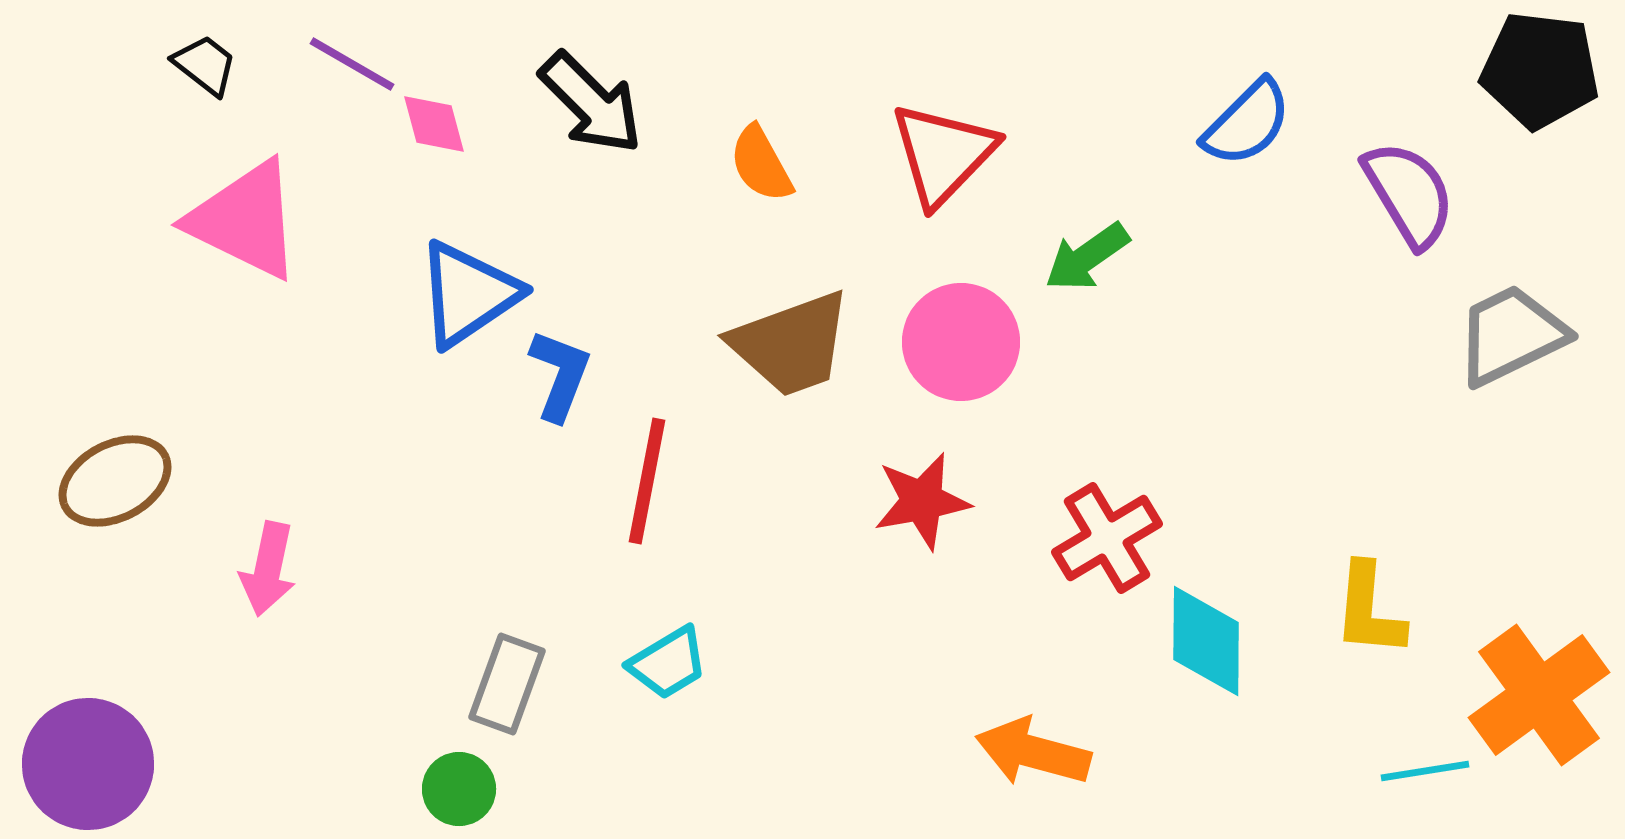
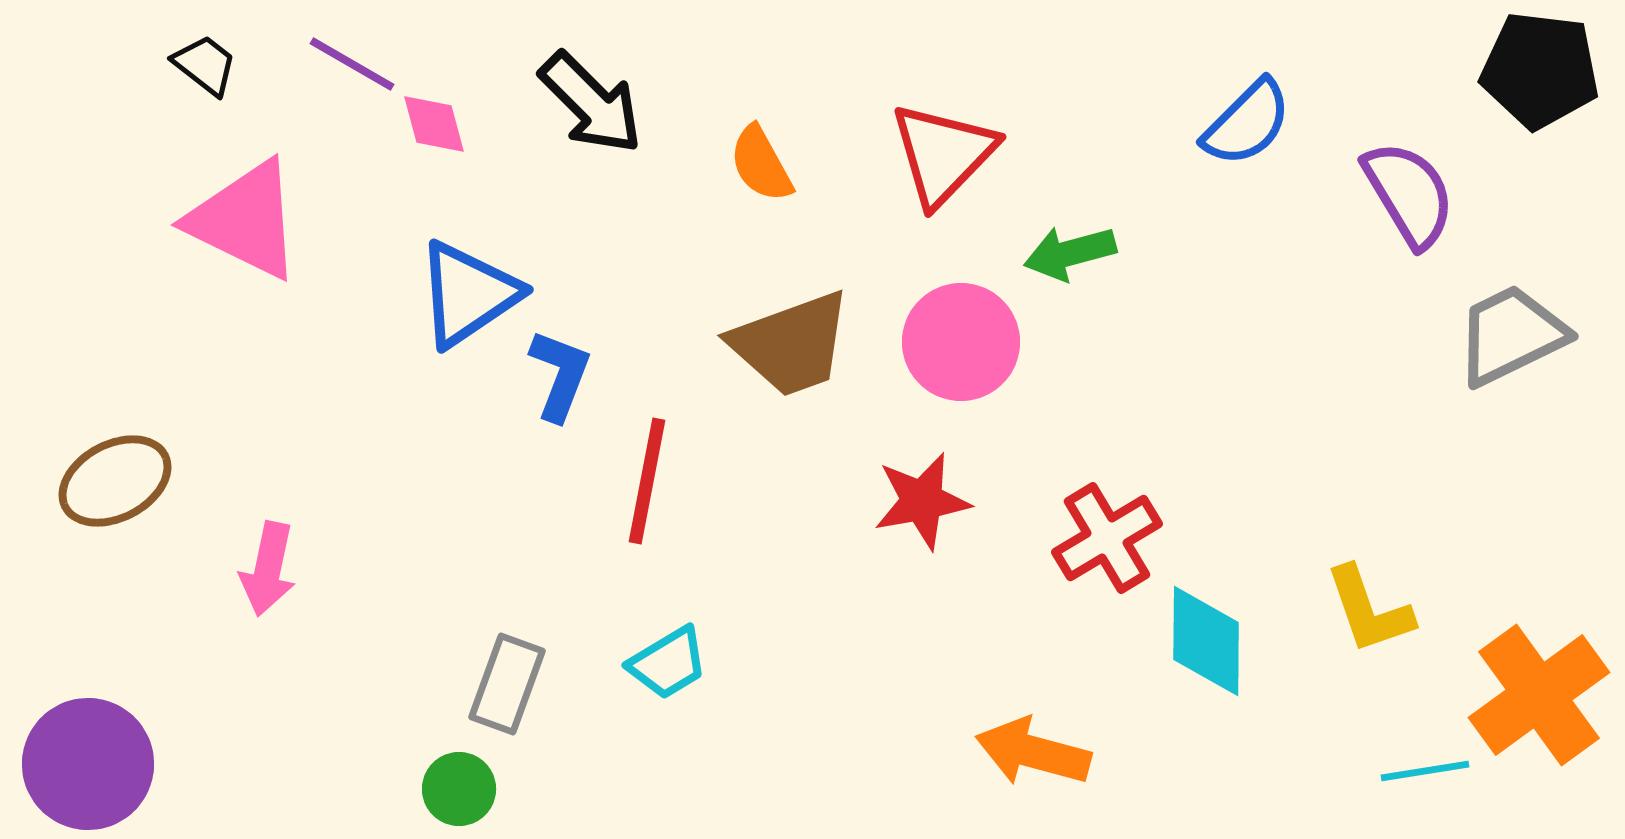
green arrow: moved 17 px left, 4 px up; rotated 20 degrees clockwise
yellow L-shape: rotated 24 degrees counterclockwise
